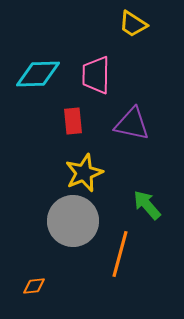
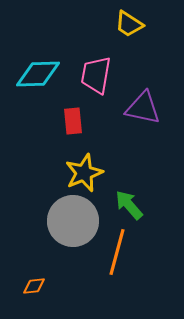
yellow trapezoid: moved 4 px left
pink trapezoid: rotated 9 degrees clockwise
purple triangle: moved 11 px right, 16 px up
green arrow: moved 18 px left
orange line: moved 3 px left, 2 px up
